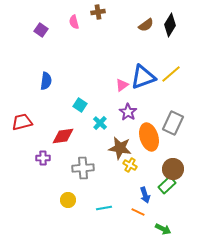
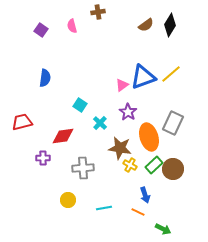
pink semicircle: moved 2 px left, 4 px down
blue semicircle: moved 1 px left, 3 px up
green rectangle: moved 13 px left, 20 px up
